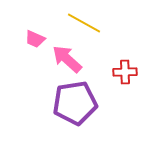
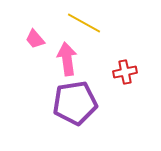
pink trapezoid: rotated 25 degrees clockwise
pink arrow: rotated 40 degrees clockwise
red cross: rotated 10 degrees counterclockwise
